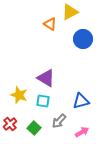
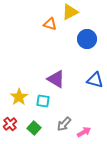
orange triangle: rotated 16 degrees counterclockwise
blue circle: moved 4 px right
purple triangle: moved 10 px right, 1 px down
yellow star: moved 2 px down; rotated 18 degrees clockwise
blue triangle: moved 14 px right, 21 px up; rotated 30 degrees clockwise
gray arrow: moved 5 px right, 3 px down
pink arrow: moved 2 px right
